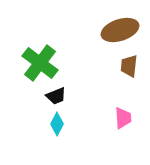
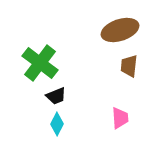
pink trapezoid: moved 3 px left
